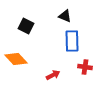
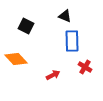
red cross: rotated 24 degrees clockwise
